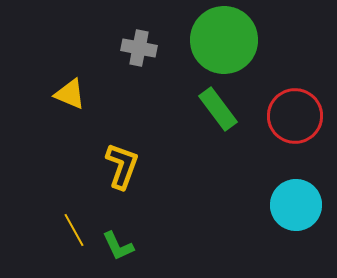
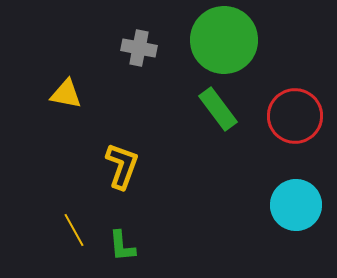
yellow triangle: moved 4 px left; rotated 12 degrees counterclockwise
green L-shape: moved 4 px right; rotated 20 degrees clockwise
